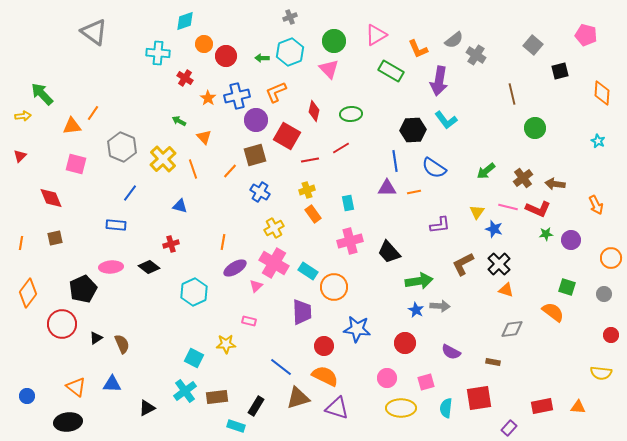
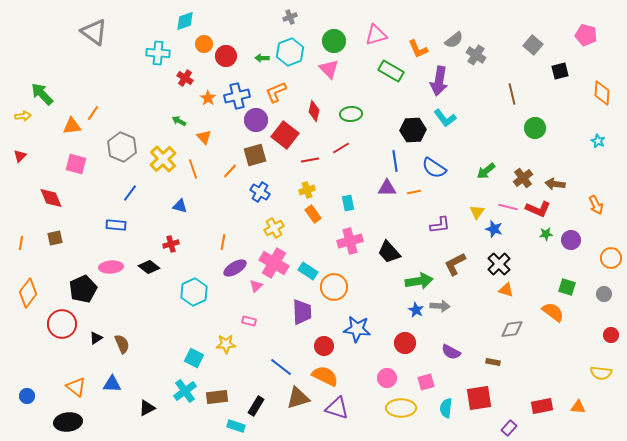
pink triangle at (376, 35): rotated 15 degrees clockwise
cyan L-shape at (446, 120): moved 1 px left, 2 px up
red square at (287, 136): moved 2 px left, 1 px up; rotated 8 degrees clockwise
brown L-shape at (463, 264): moved 8 px left
